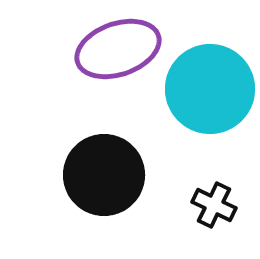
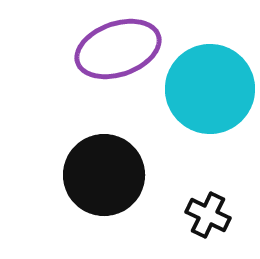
black cross: moved 6 px left, 10 px down
